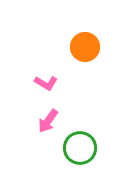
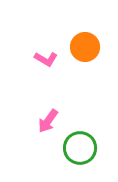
pink L-shape: moved 24 px up
